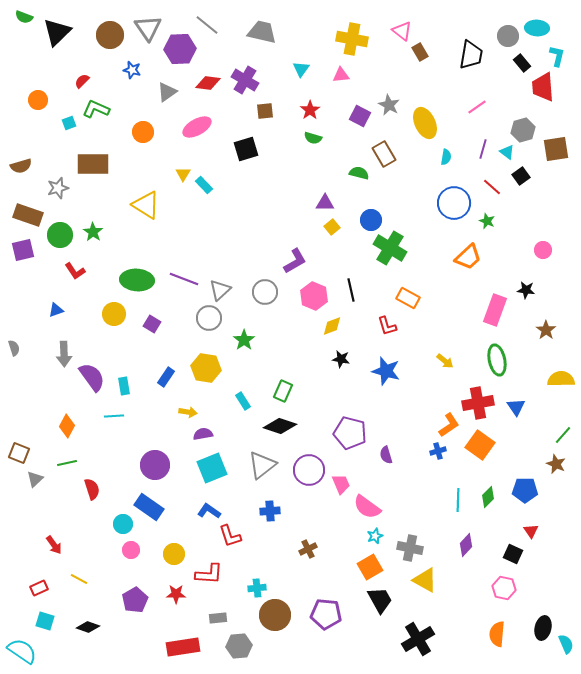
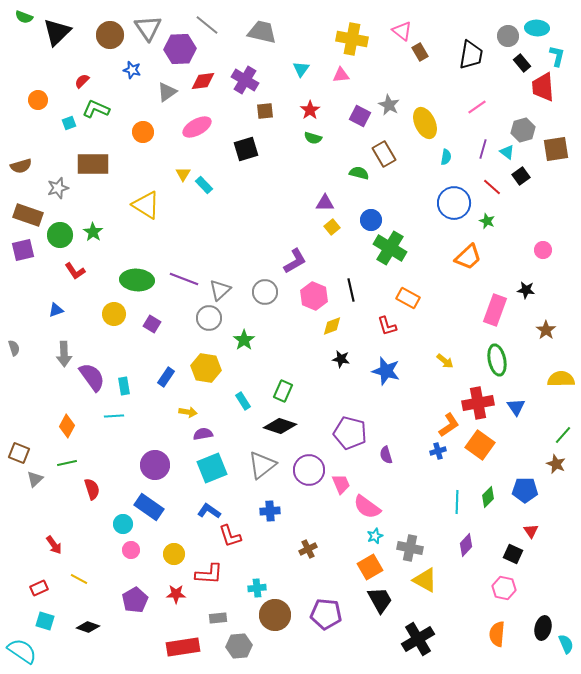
red diamond at (208, 83): moved 5 px left, 2 px up; rotated 15 degrees counterclockwise
cyan line at (458, 500): moved 1 px left, 2 px down
